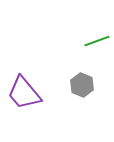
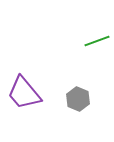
gray hexagon: moved 4 px left, 14 px down
